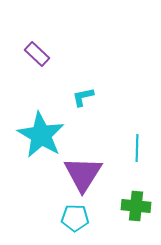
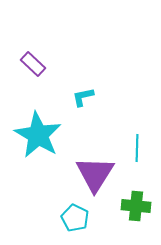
purple rectangle: moved 4 px left, 10 px down
cyan star: moved 3 px left
purple triangle: moved 12 px right
cyan pentagon: rotated 24 degrees clockwise
